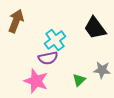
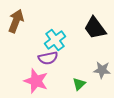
green triangle: moved 4 px down
